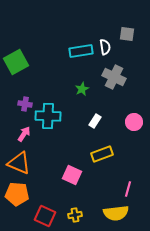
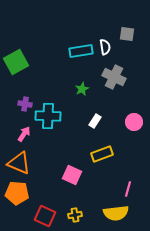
orange pentagon: moved 1 px up
